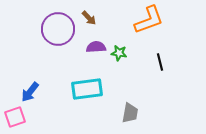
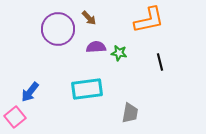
orange L-shape: rotated 8 degrees clockwise
pink square: rotated 20 degrees counterclockwise
